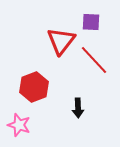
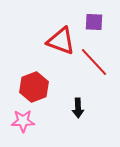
purple square: moved 3 px right
red triangle: rotated 48 degrees counterclockwise
red line: moved 2 px down
pink star: moved 4 px right, 4 px up; rotated 20 degrees counterclockwise
